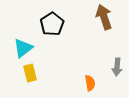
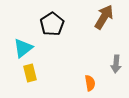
brown arrow: rotated 50 degrees clockwise
gray arrow: moved 1 px left, 3 px up
